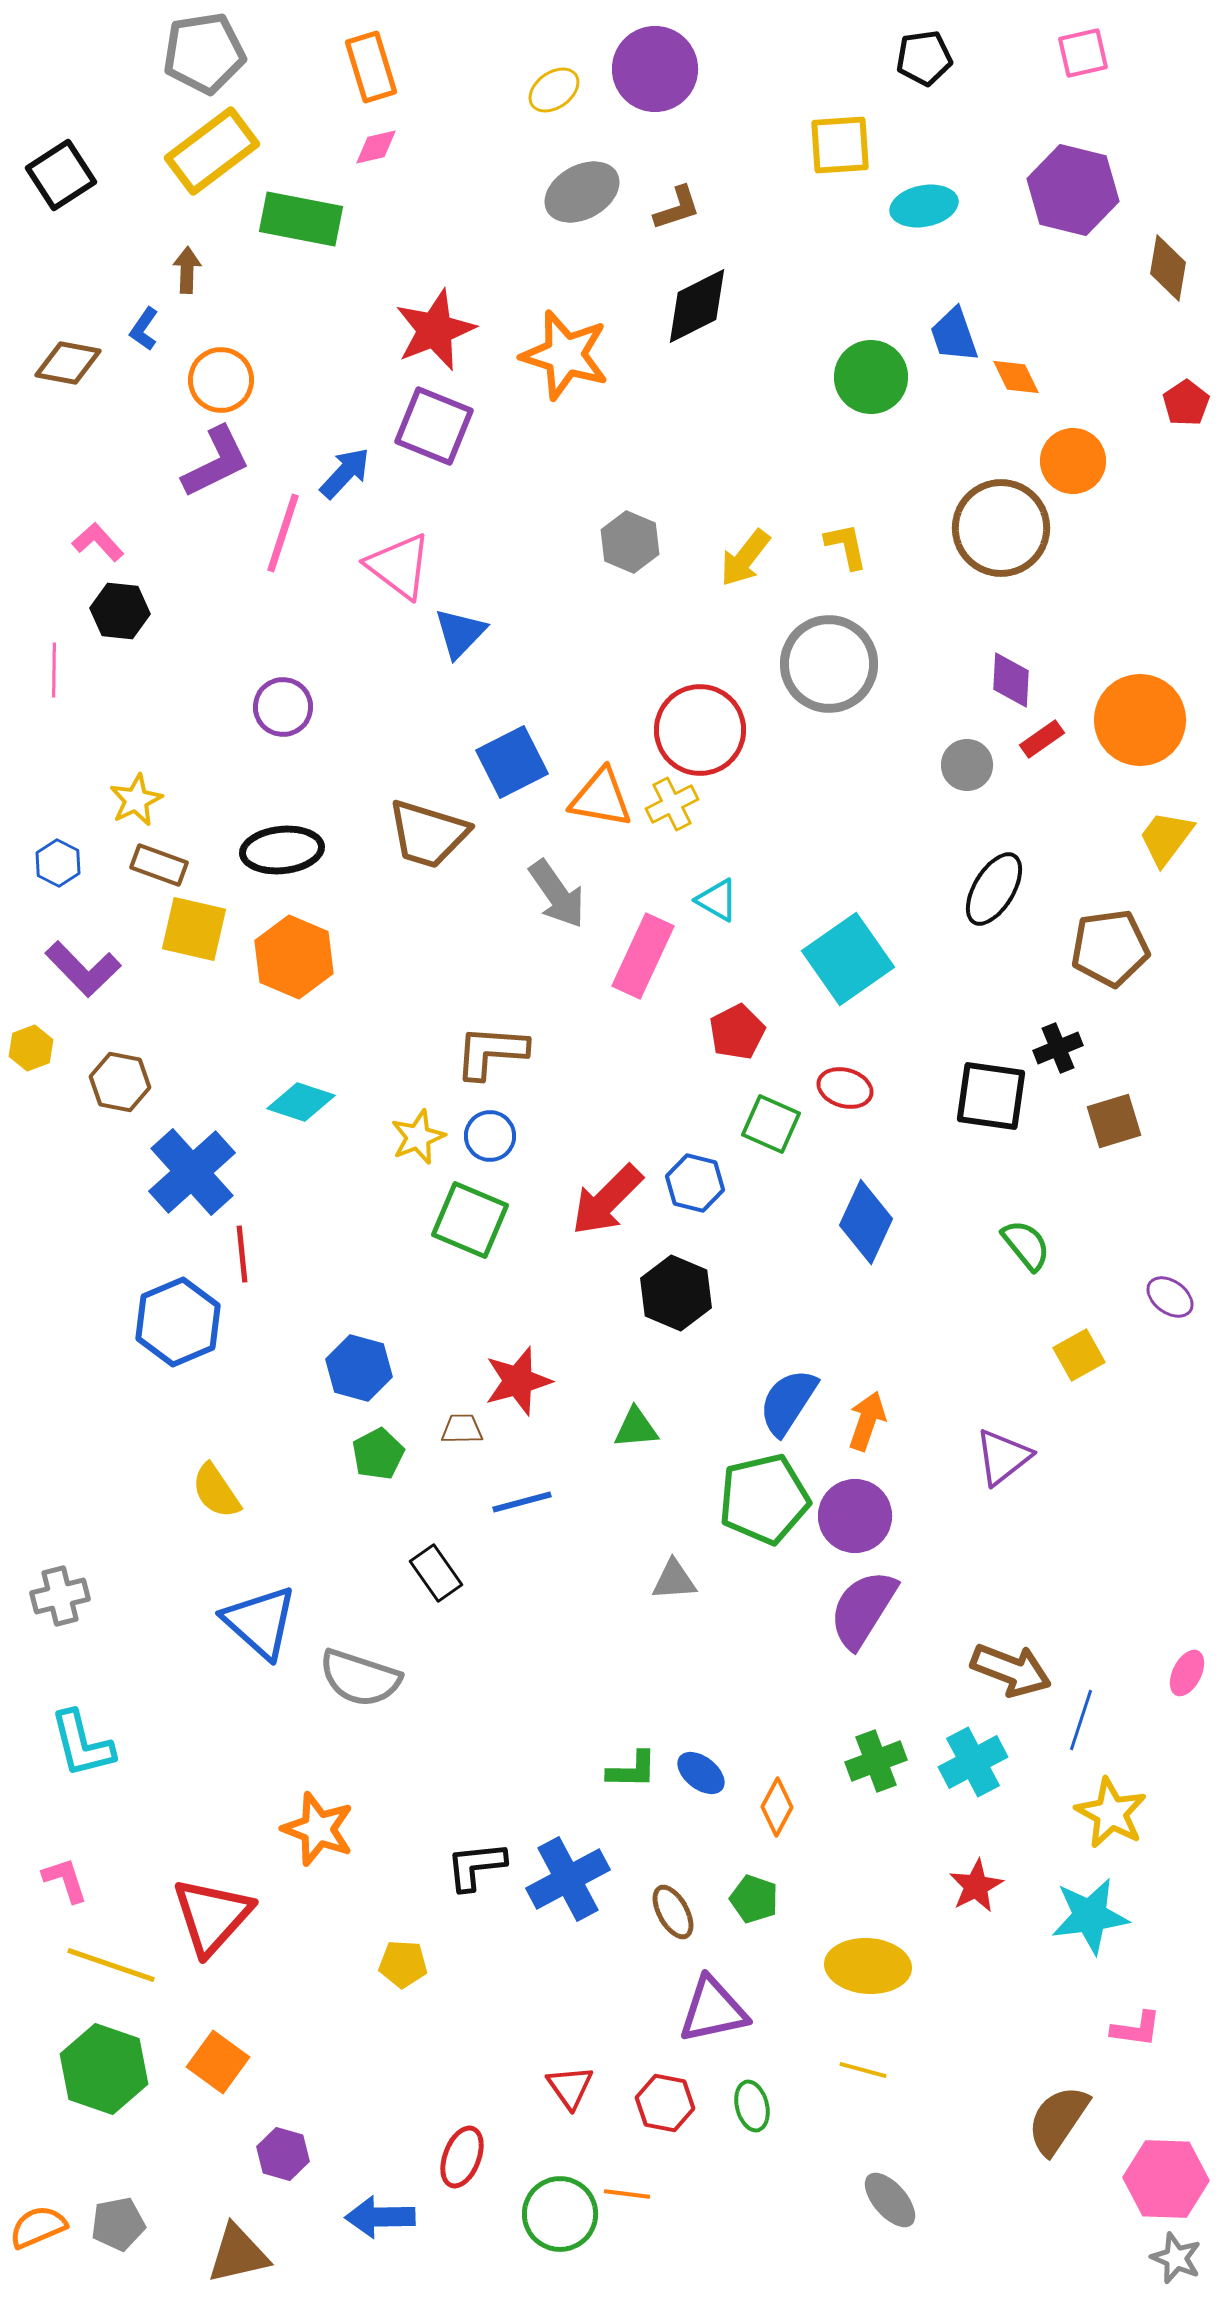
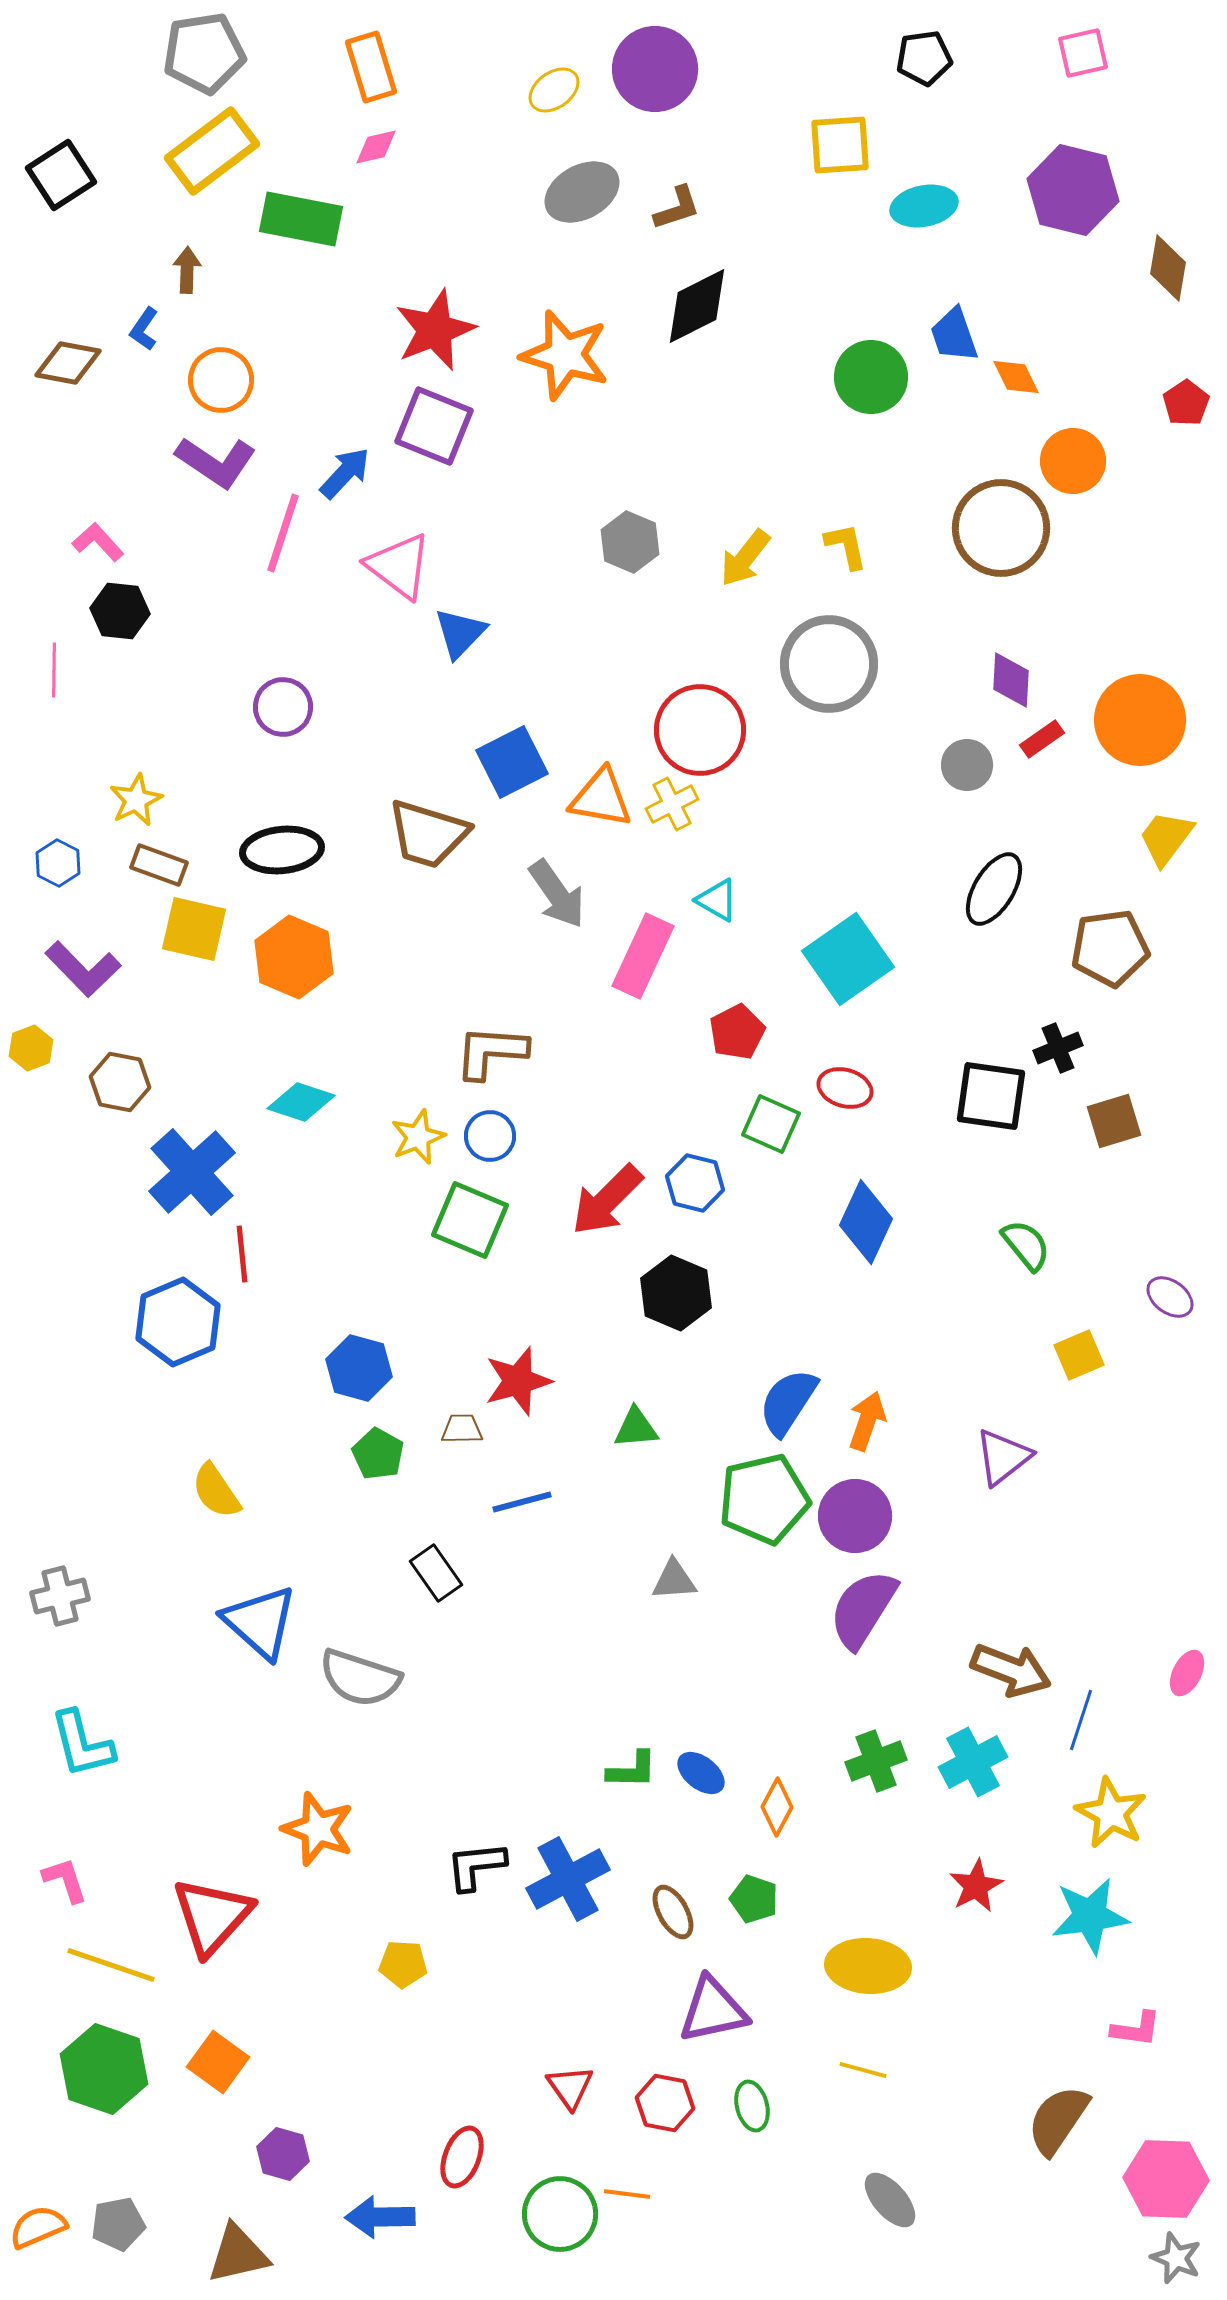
purple L-shape at (216, 462): rotated 60 degrees clockwise
yellow square at (1079, 1355): rotated 6 degrees clockwise
green pentagon at (378, 1454): rotated 15 degrees counterclockwise
